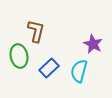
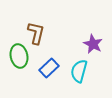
brown L-shape: moved 2 px down
